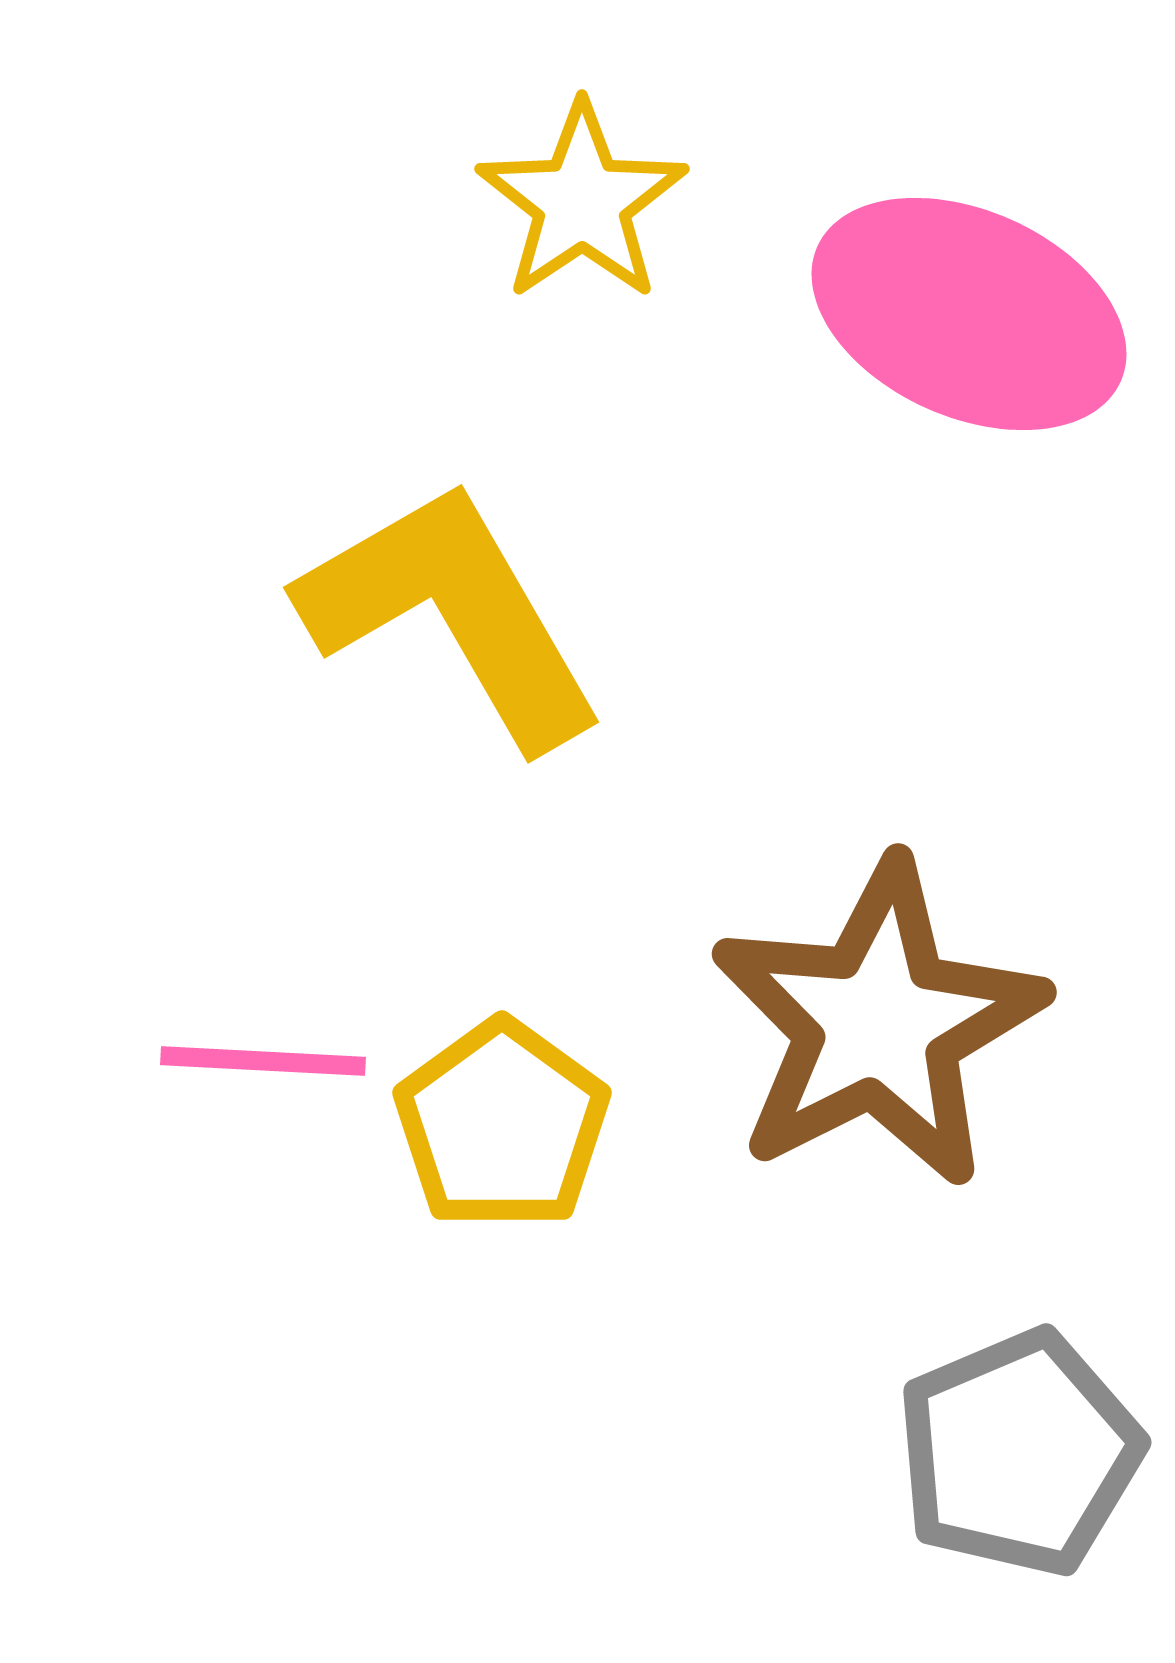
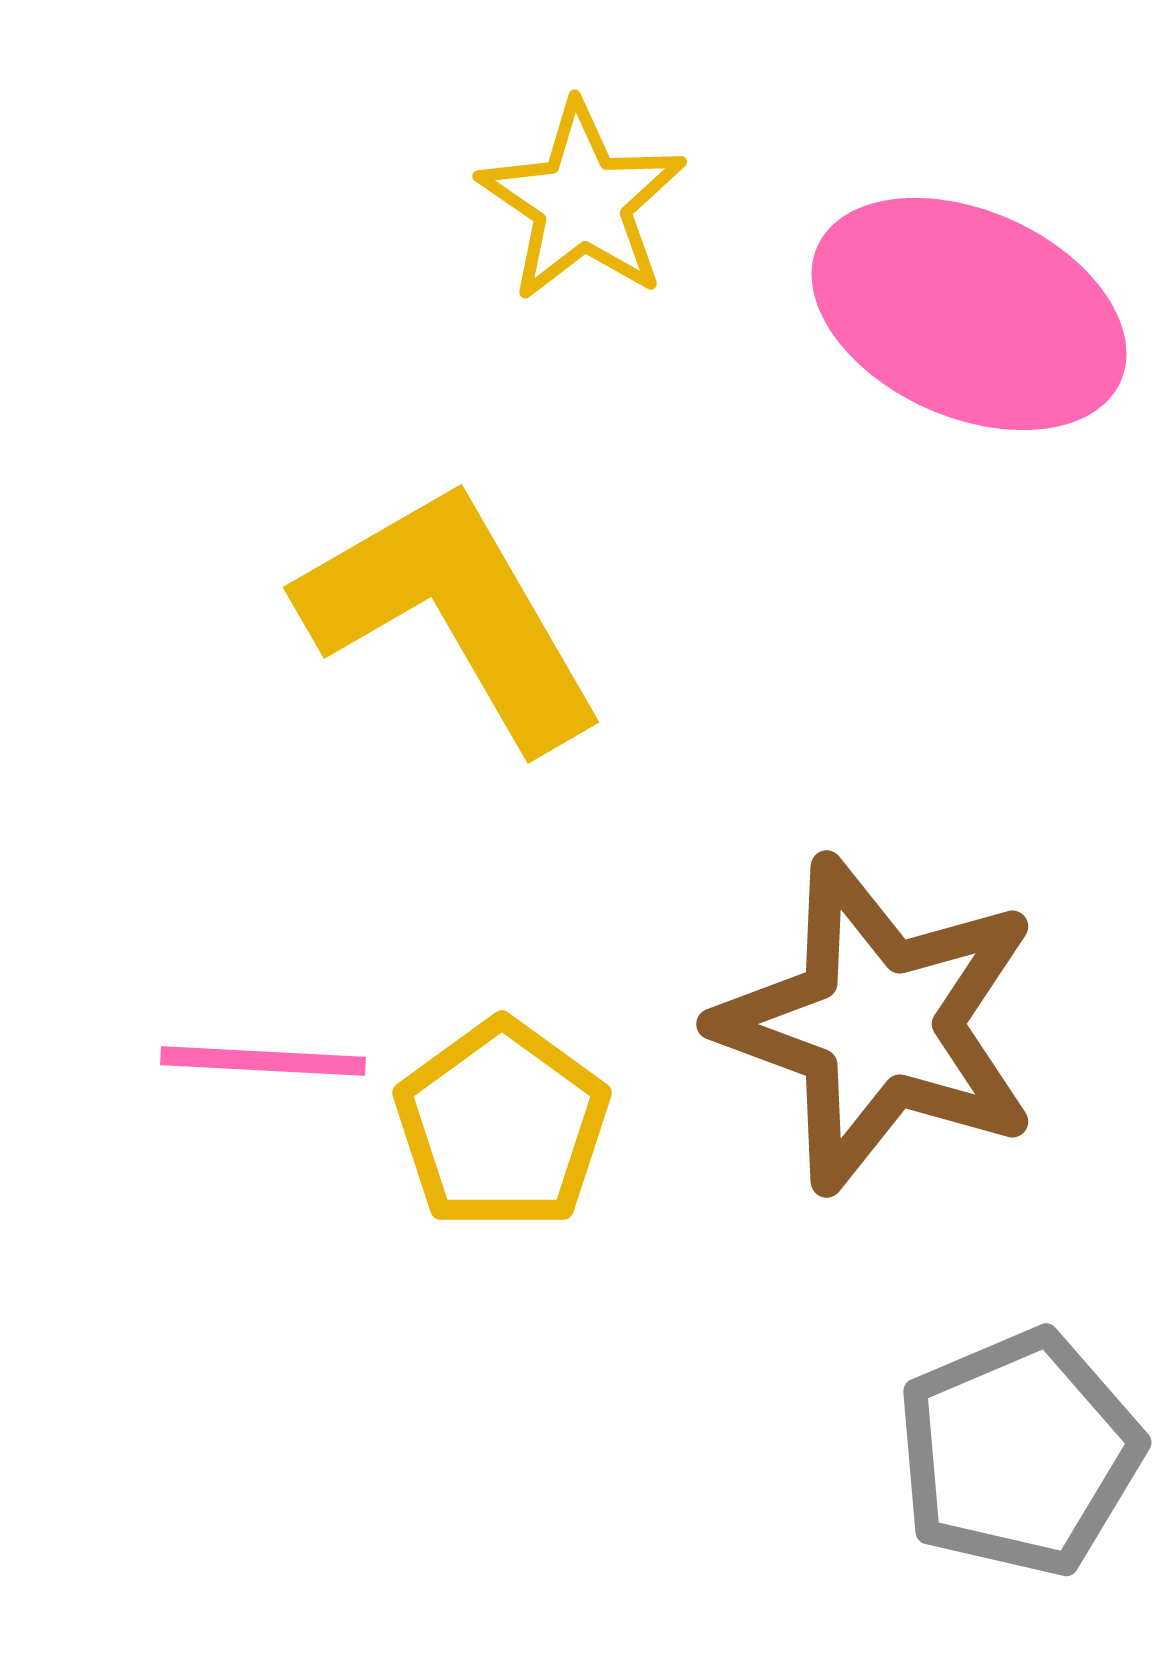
yellow star: rotated 4 degrees counterclockwise
brown star: rotated 25 degrees counterclockwise
